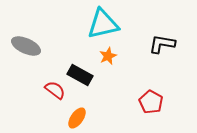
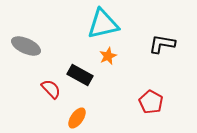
red semicircle: moved 4 px left, 1 px up; rotated 10 degrees clockwise
